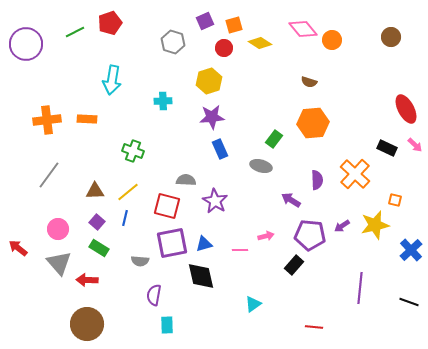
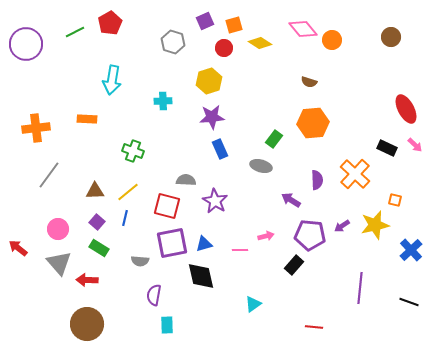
red pentagon at (110, 23): rotated 10 degrees counterclockwise
orange cross at (47, 120): moved 11 px left, 8 px down
